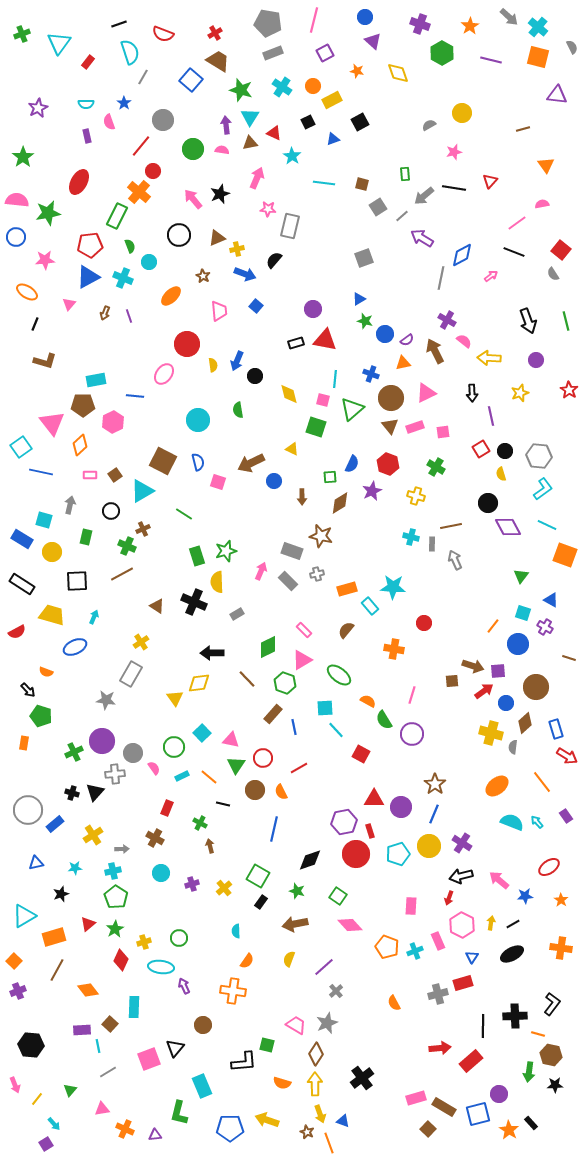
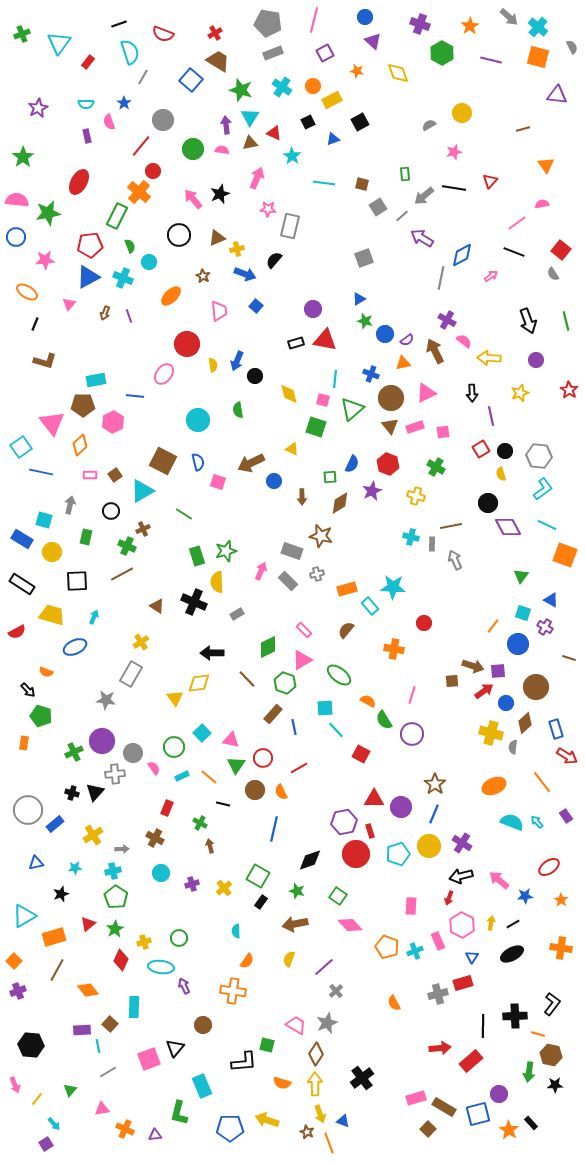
orange ellipse at (497, 786): moved 3 px left; rotated 15 degrees clockwise
